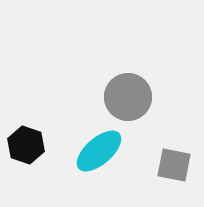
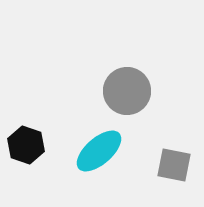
gray circle: moved 1 px left, 6 px up
